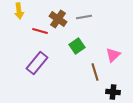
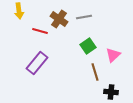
brown cross: moved 1 px right
green square: moved 11 px right
black cross: moved 2 px left
